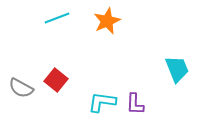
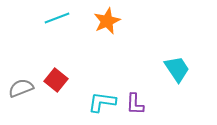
cyan trapezoid: rotated 12 degrees counterclockwise
gray semicircle: rotated 130 degrees clockwise
